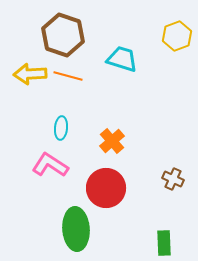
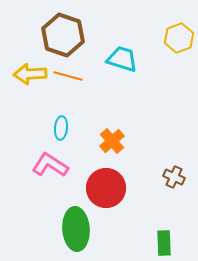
yellow hexagon: moved 2 px right, 2 px down
brown cross: moved 1 px right, 2 px up
